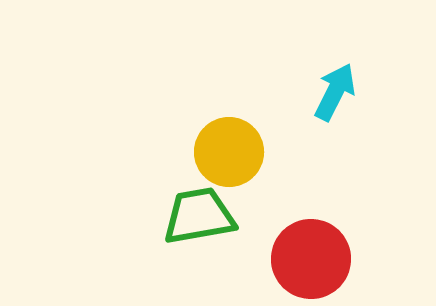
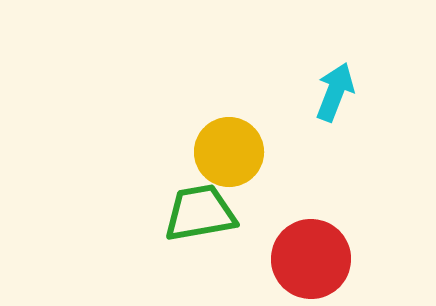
cyan arrow: rotated 6 degrees counterclockwise
green trapezoid: moved 1 px right, 3 px up
